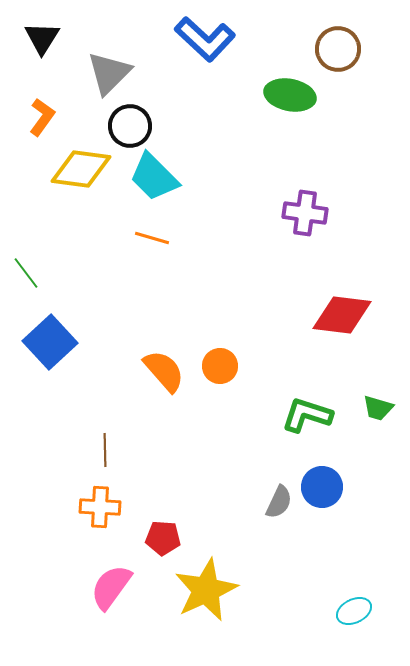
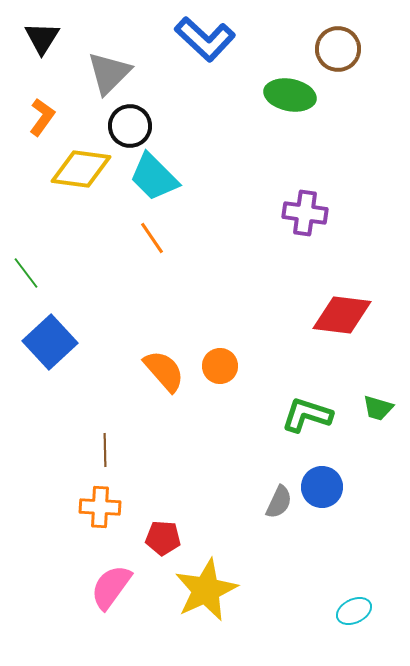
orange line: rotated 40 degrees clockwise
